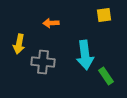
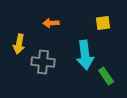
yellow square: moved 1 px left, 8 px down
